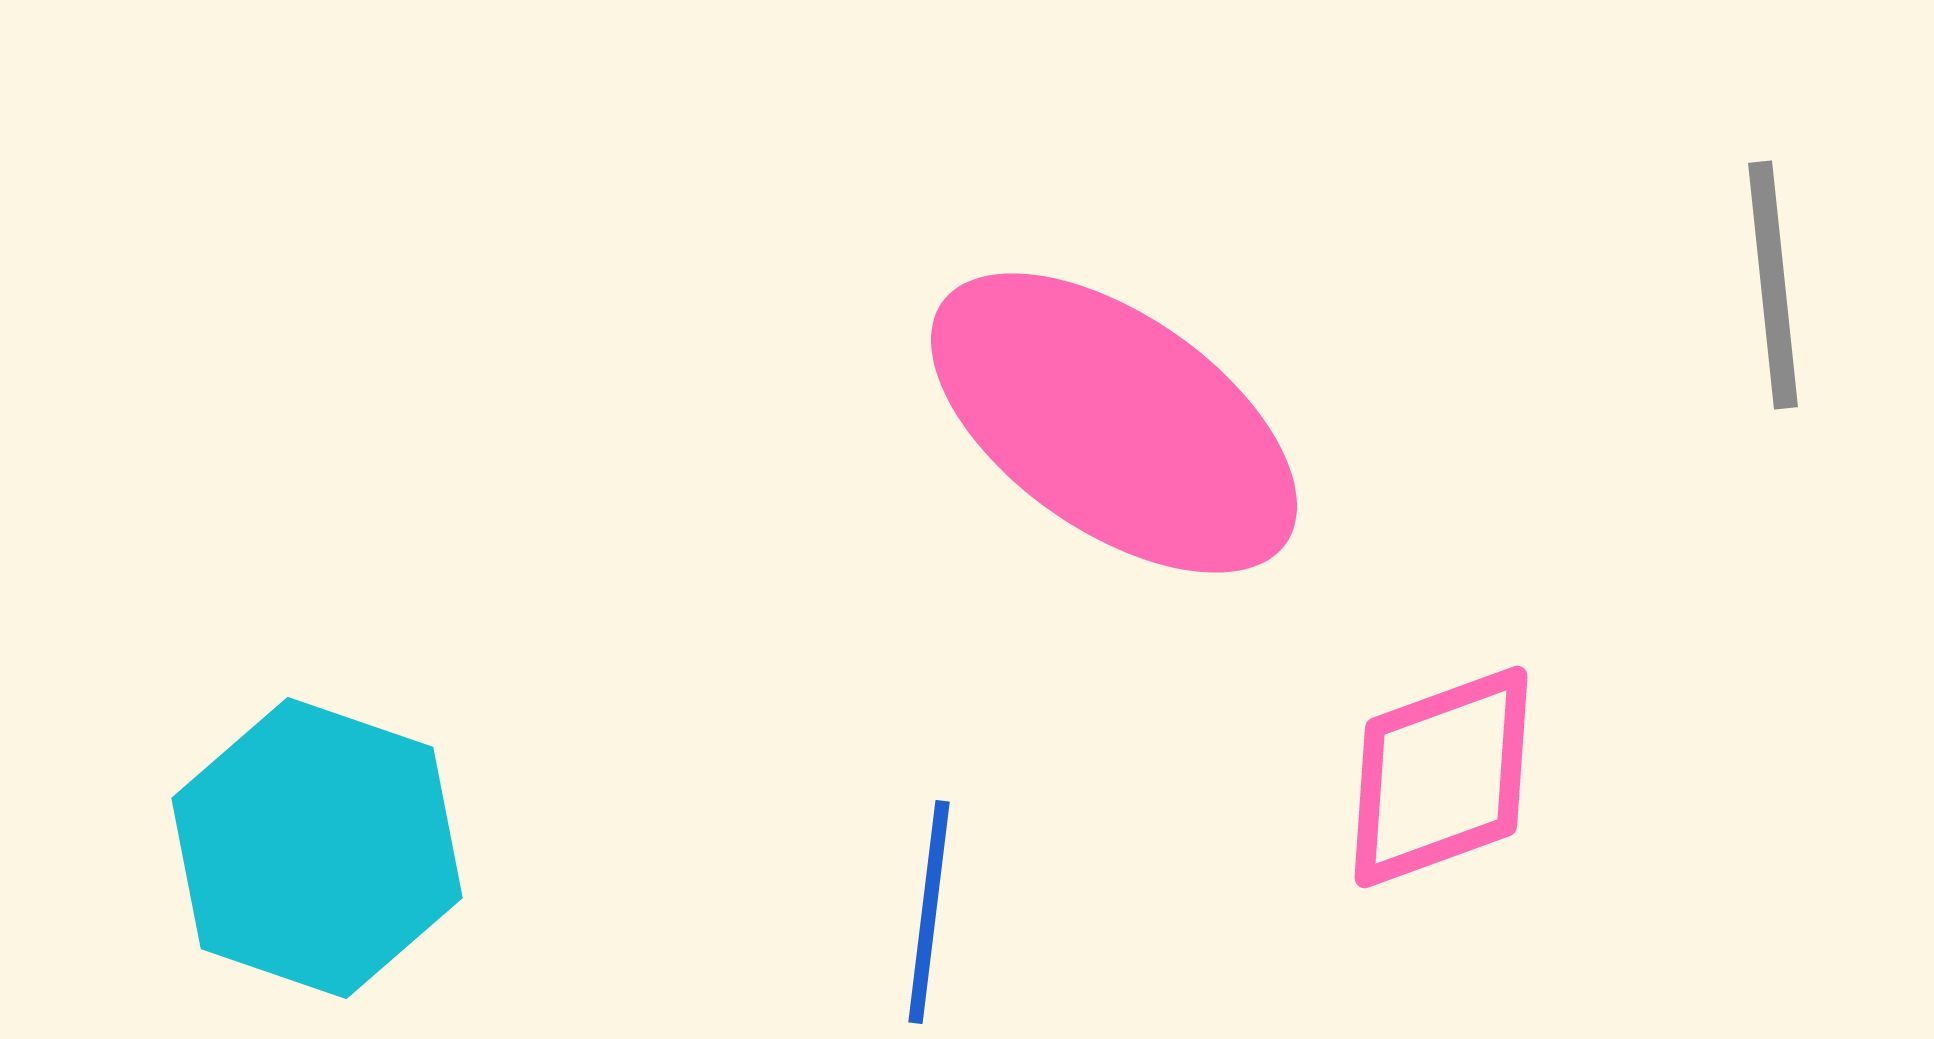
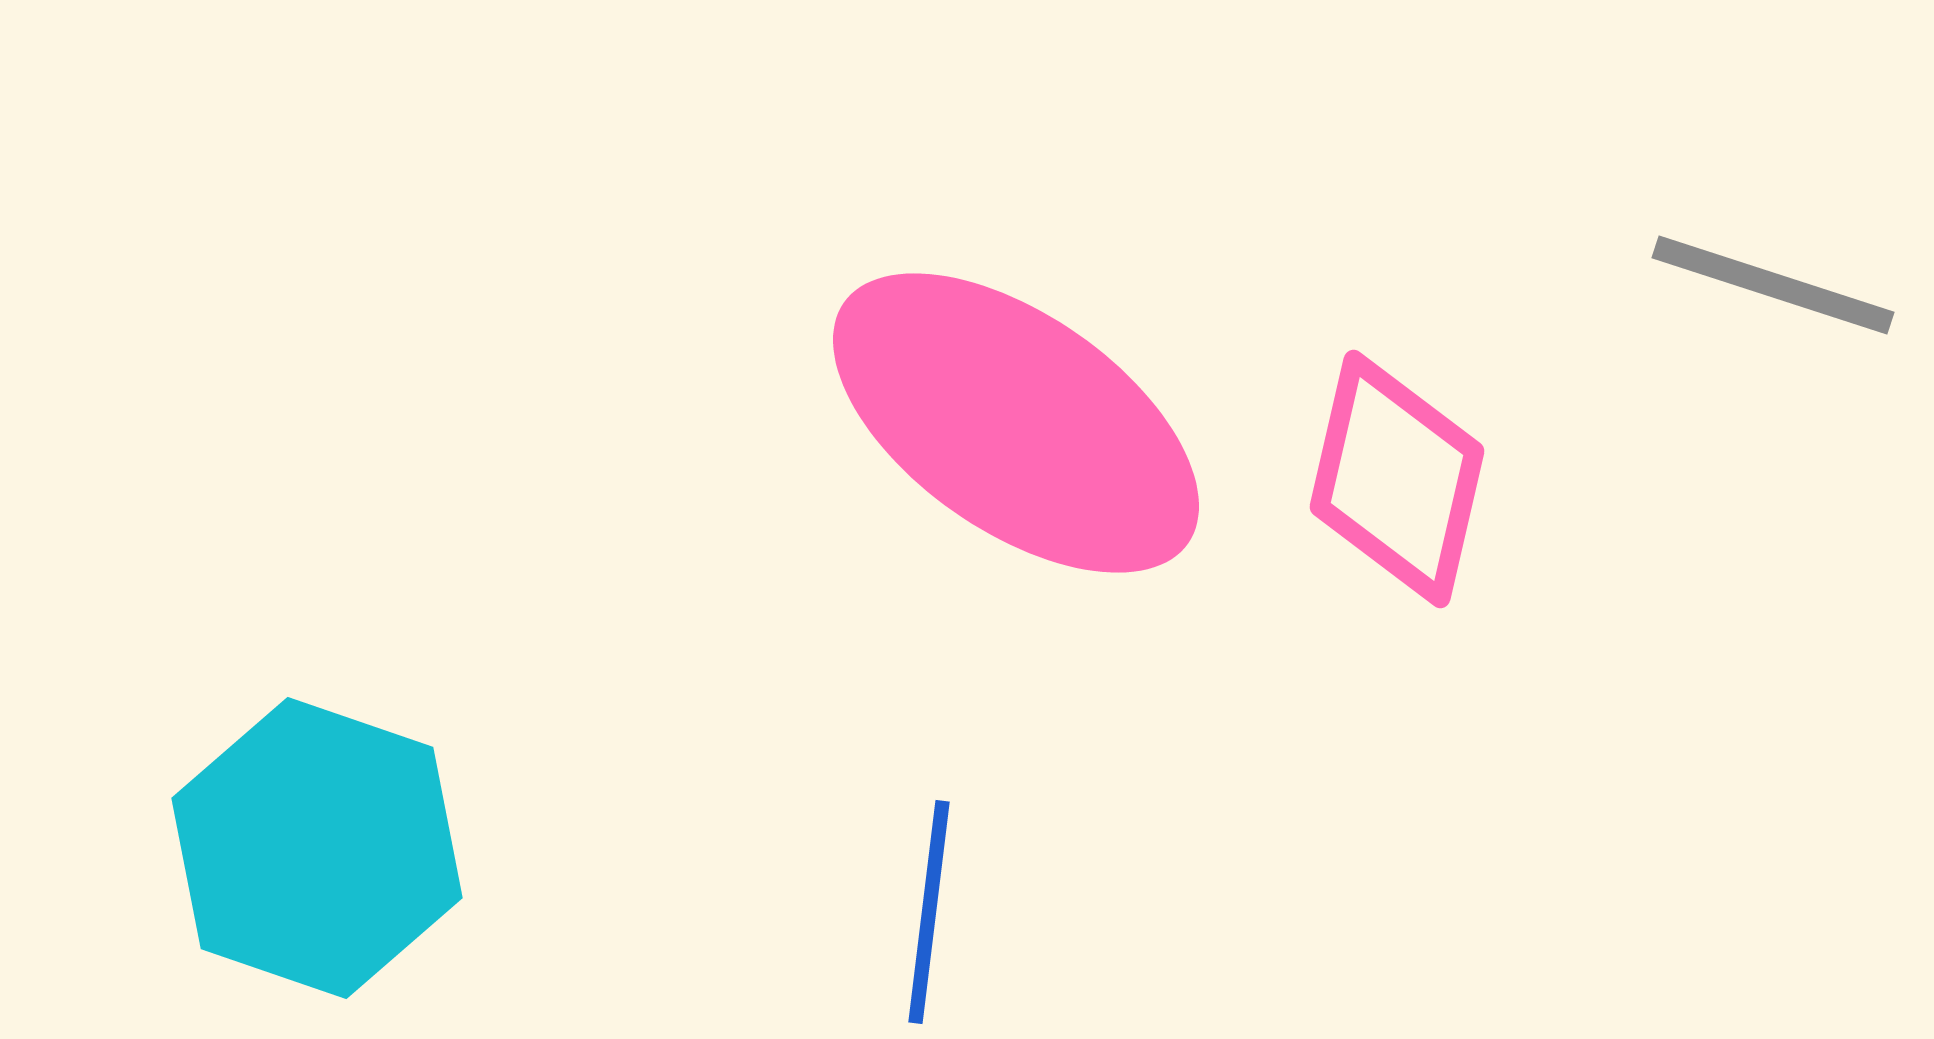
gray line: rotated 66 degrees counterclockwise
pink ellipse: moved 98 px left
pink diamond: moved 44 px left, 298 px up; rotated 57 degrees counterclockwise
